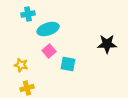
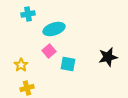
cyan ellipse: moved 6 px right
black star: moved 1 px right, 13 px down; rotated 12 degrees counterclockwise
yellow star: rotated 24 degrees clockwise
